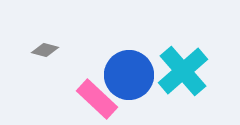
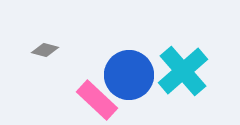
pink rectangle: moved 1 px down
